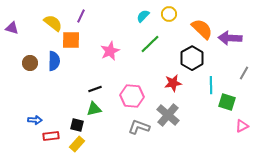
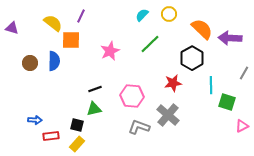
cyan semicircle: moved 1 px left, 1 px up
